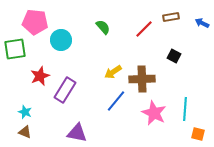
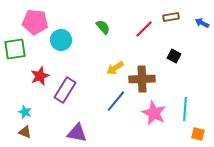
yellow arrow: moved 2 px right, 4 px up
